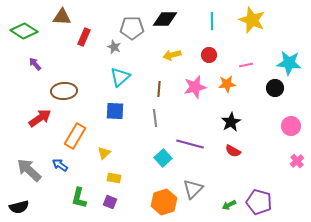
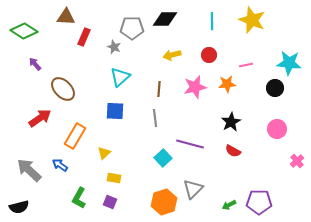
brown triangle: moved 4 px right
brown ellipse: moved 1 px left, 2 px up; rotated 50 degrees clockwise
pink circle: moved 14 px left, 3 px down
green L-shape: rotated 15 degrees clockwise
purple pentagon: rotated 15 degrees counterclockwise
